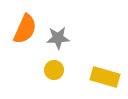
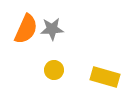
orange semicircle: moved 1 px right
gray star: moved 6 px left, 9 px up
